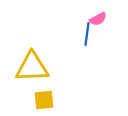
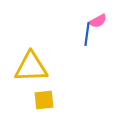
pink semicircle: moved 2 px down
yellow triangle: moved 1 px left
